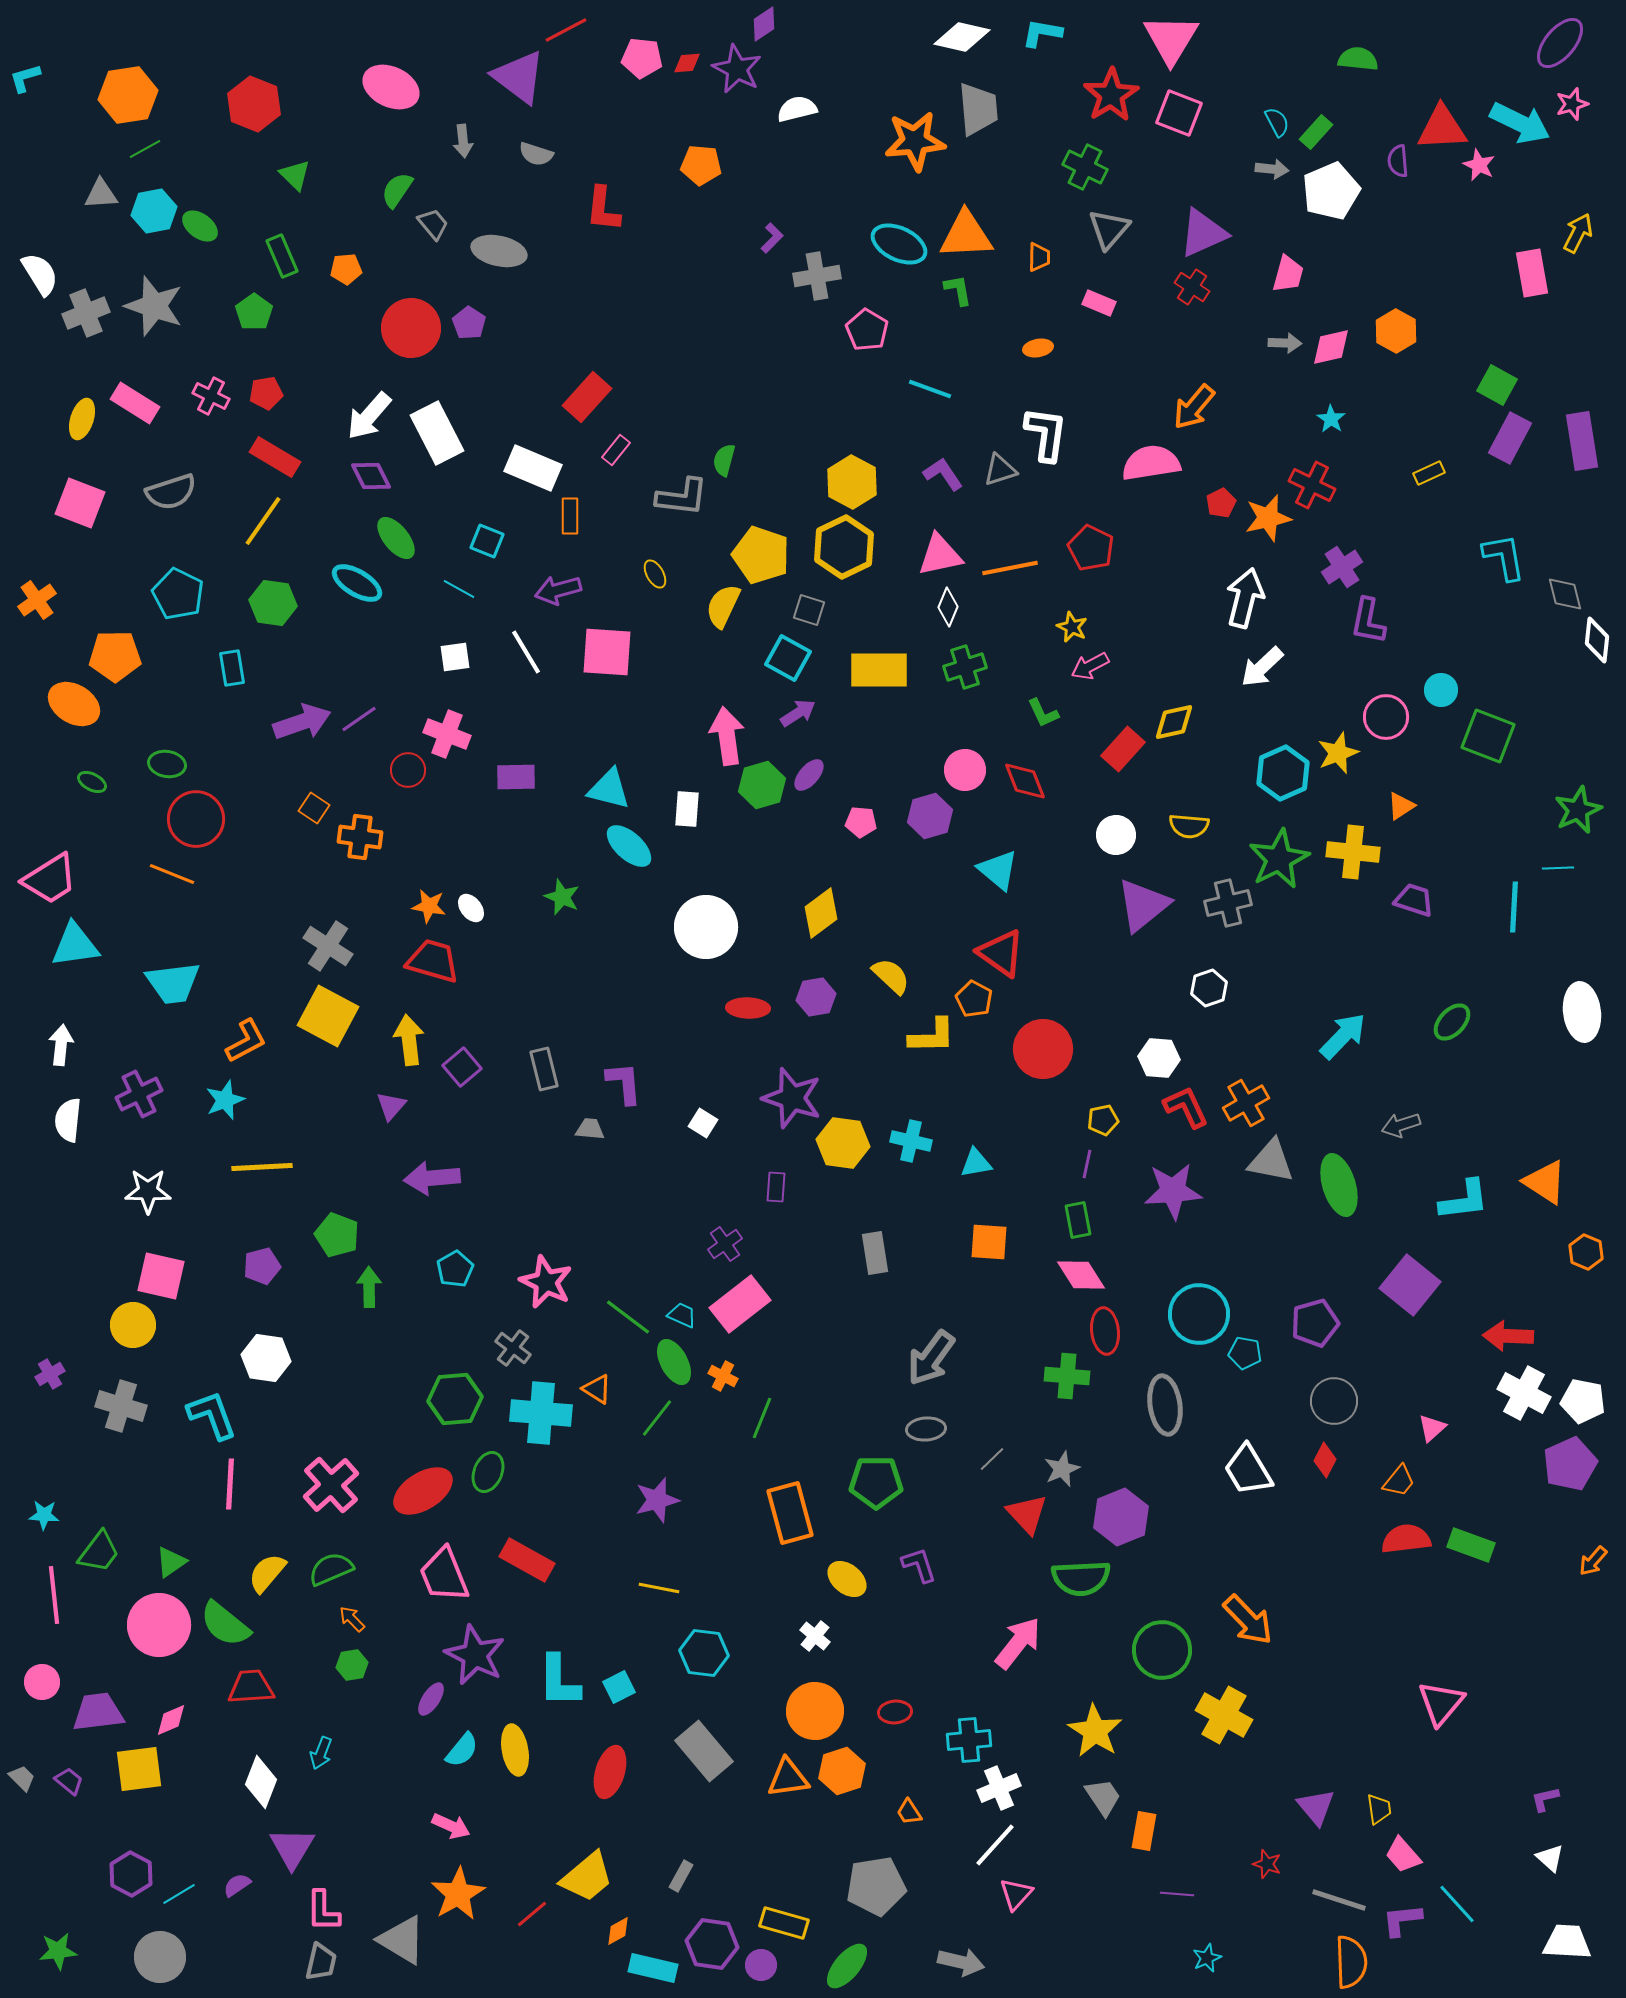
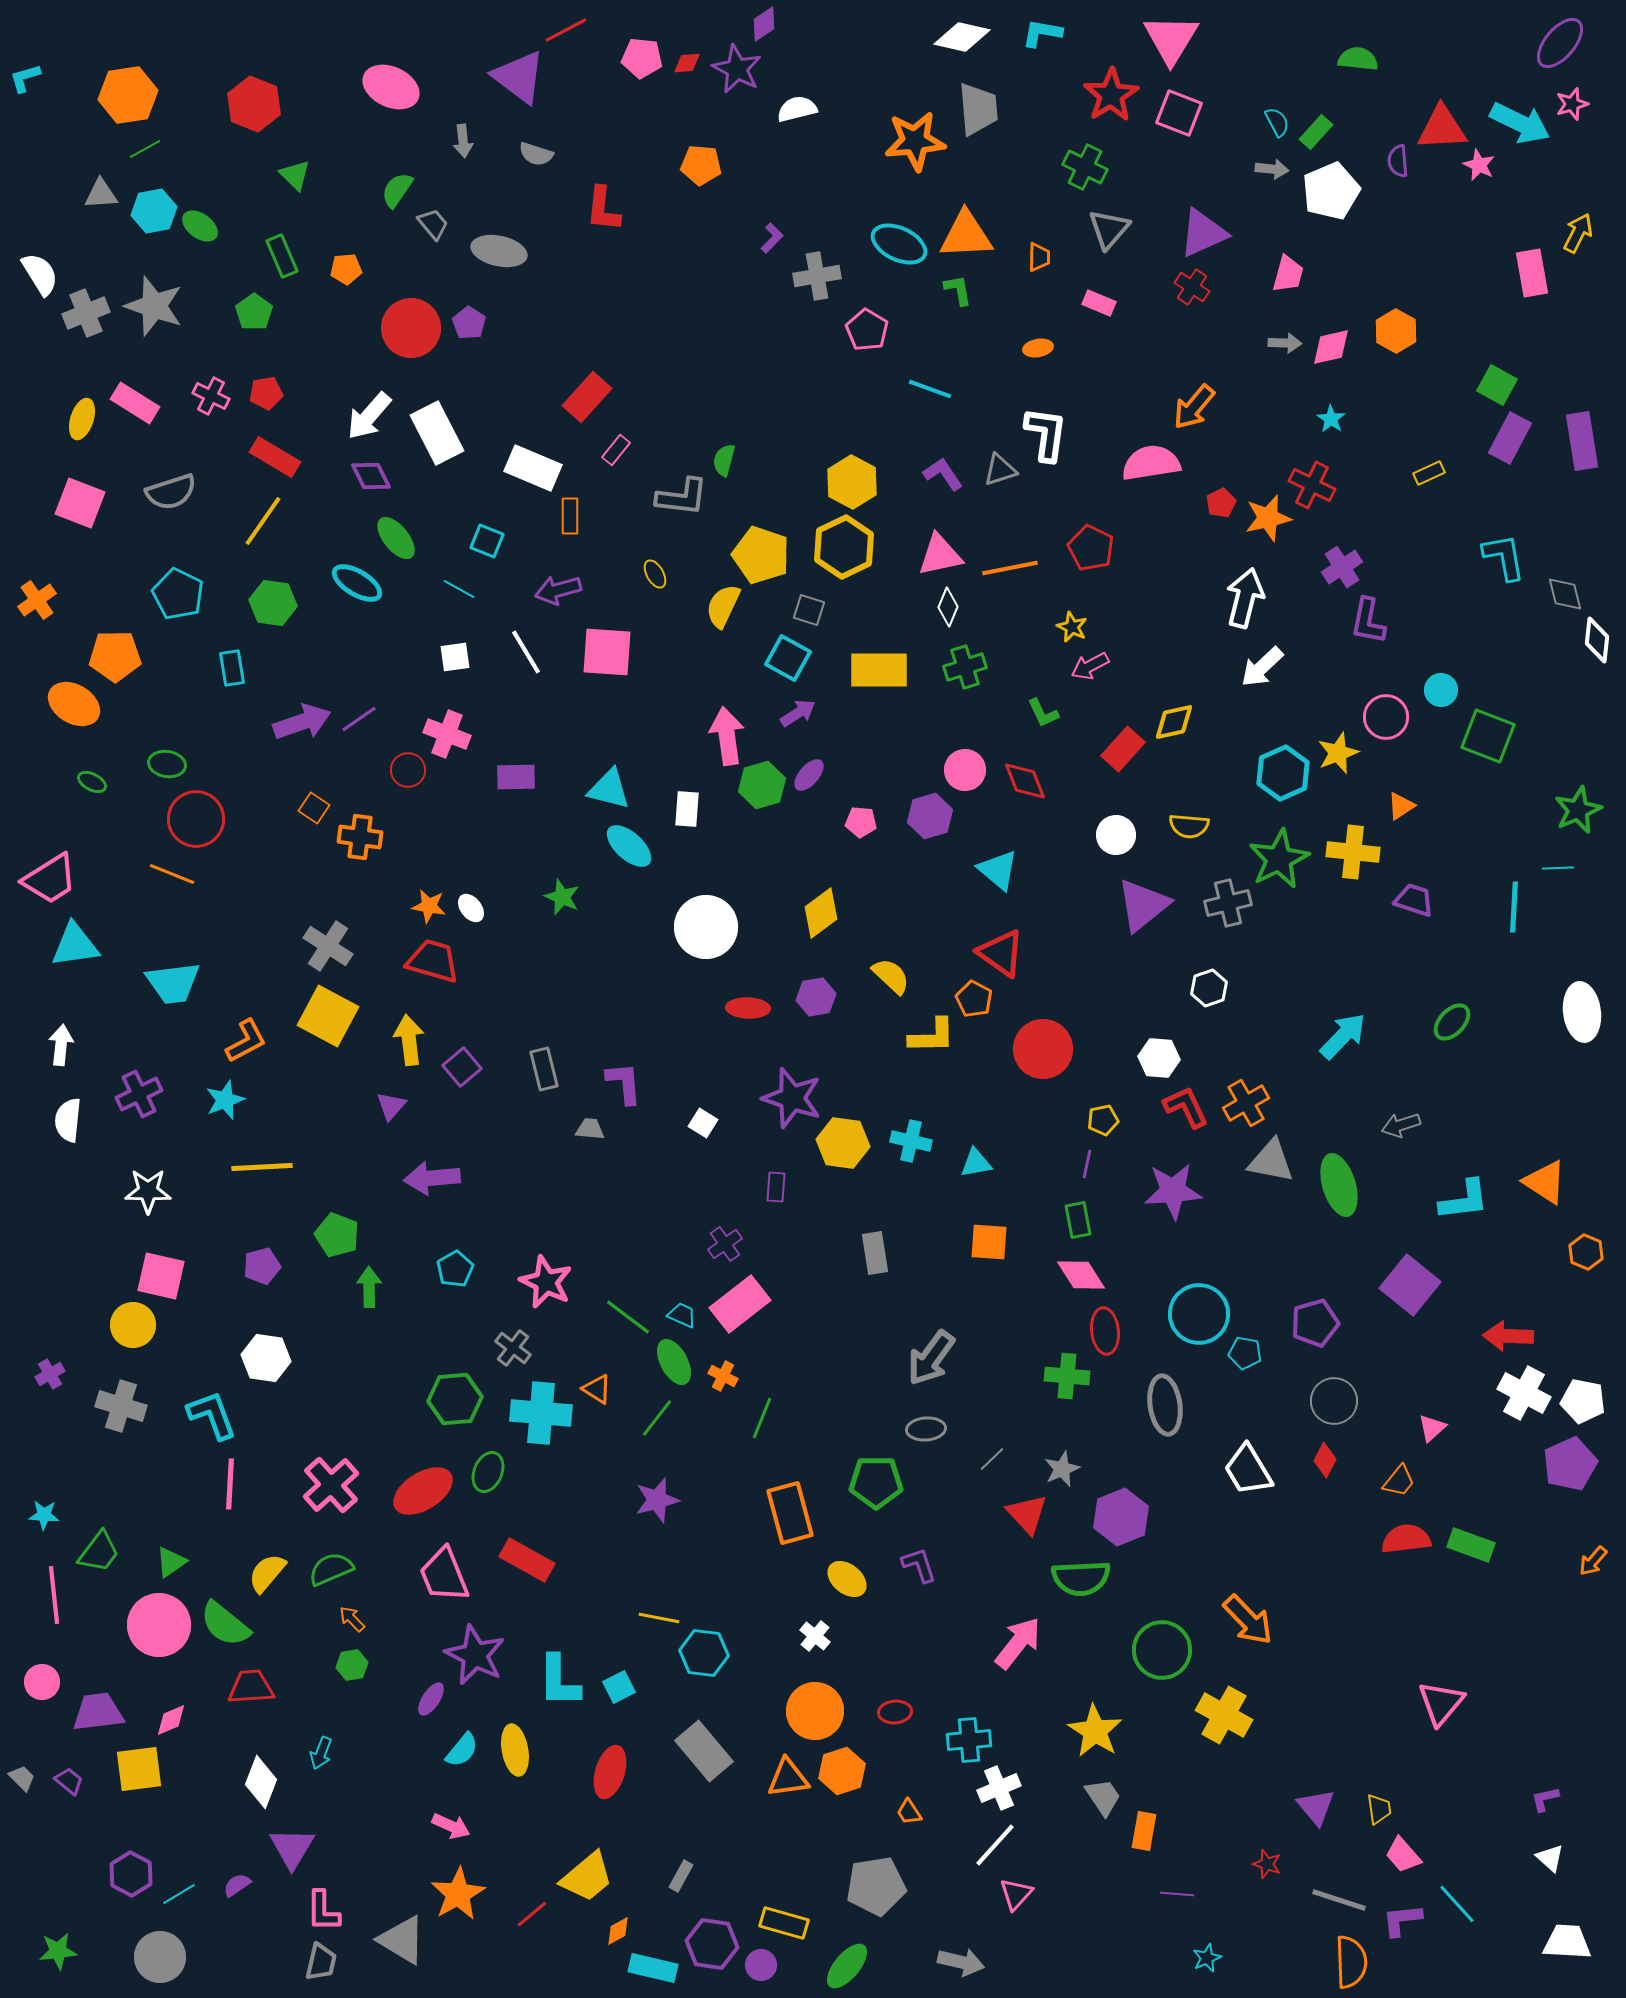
yellow line at (659, 1588): moved 30 px down
